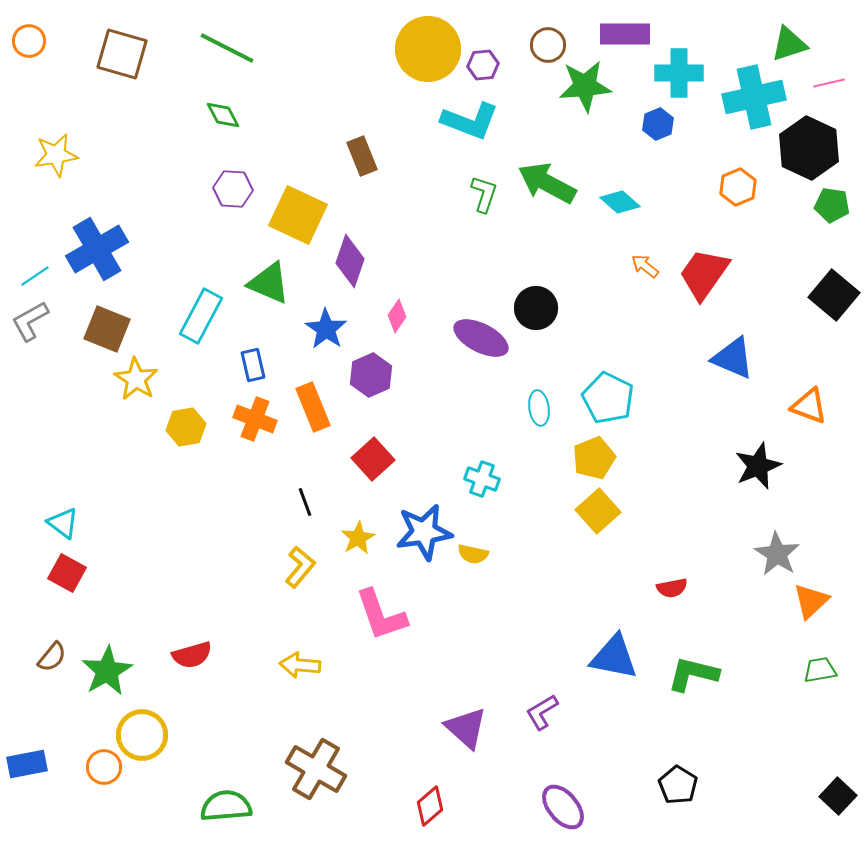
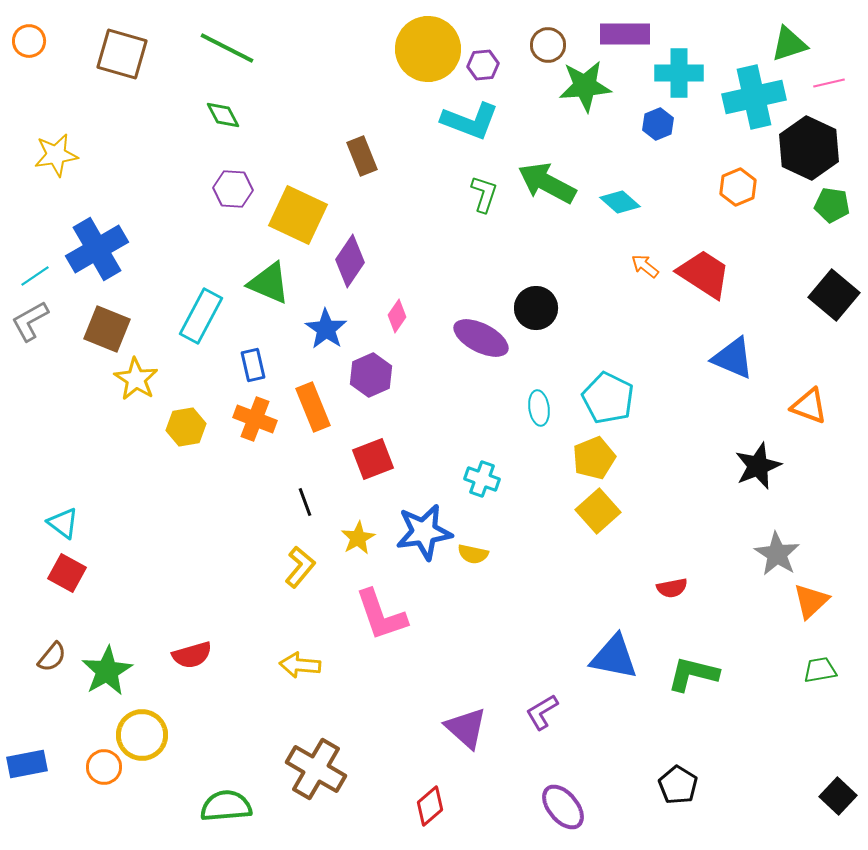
purple diamond at (350, 261): rotated 15 degrees clockwise
red trapezoid at (704, 274): rotated 88 degrees clockwise
red square at (373, 459): rotated 21 degrees clockwise
